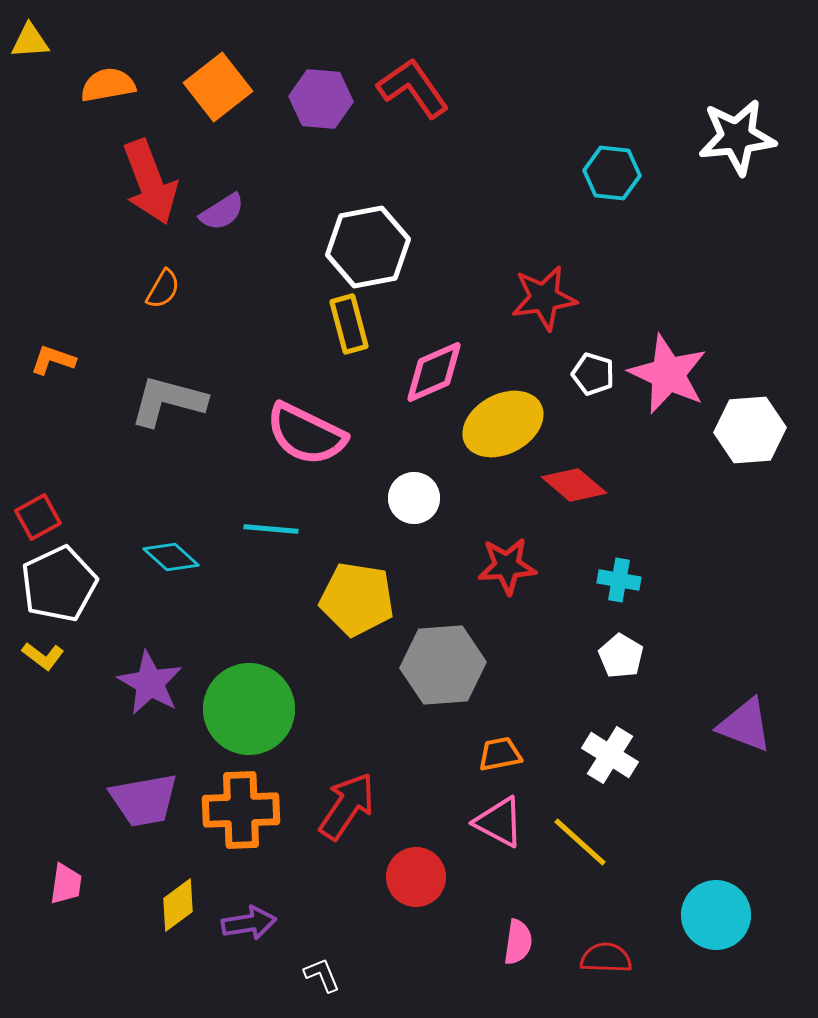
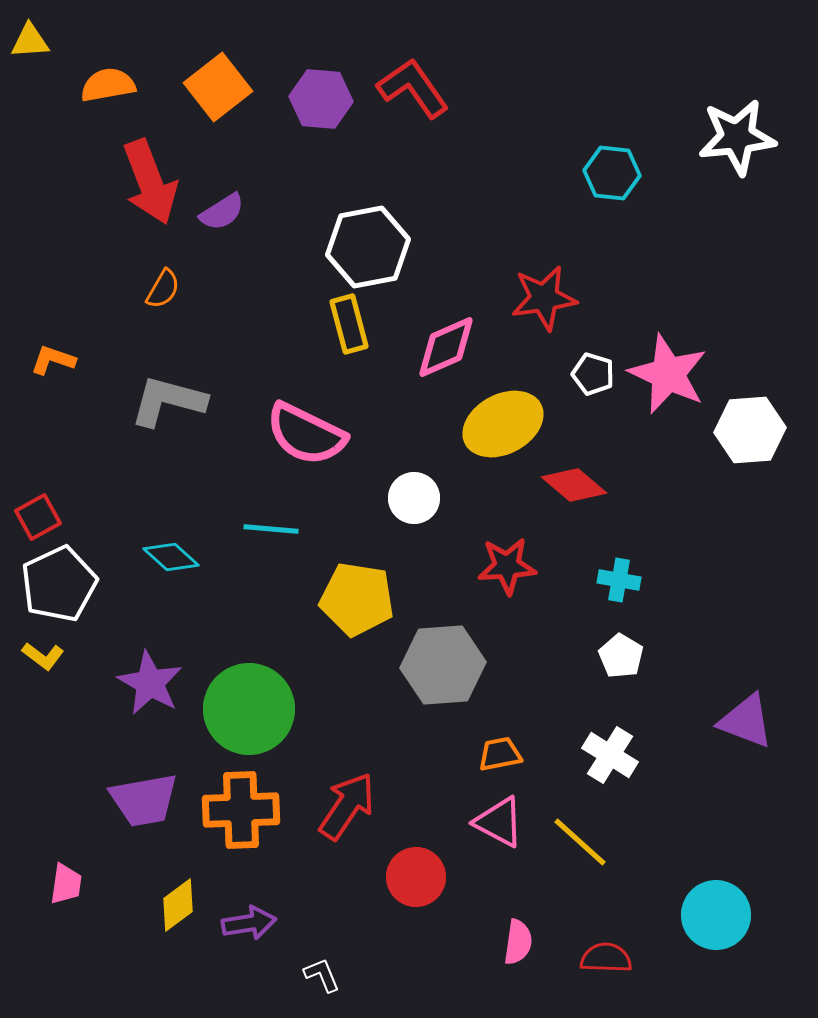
pink diamond at (434, 372): moved 12 px right, 25 px up
purple triangle at (745, 725): moved 1 px right, 4 px up
